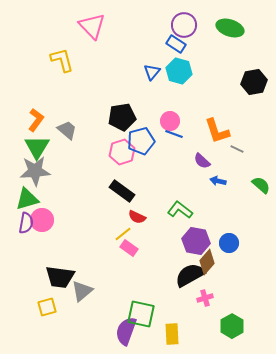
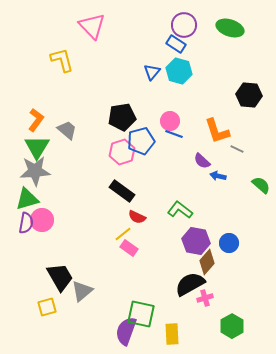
black hexagon at (254, 82): moved 5 px left, 13 px down; rotated 15 degrees clockwise
blue arrow at (218, 181): moved 5 px up
black semicircle at (190, 275): moved 9 px down
black trapezoid at (60, 277): rotated 128 degrees counterclockwise
